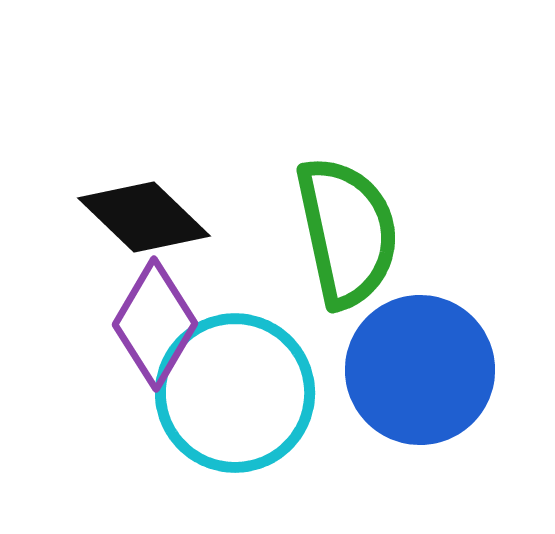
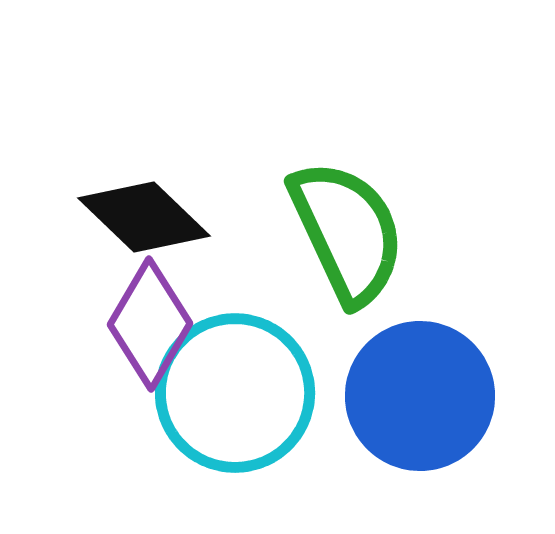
green semicircle: rotated 13 degrees counterclockwise
purple diamond: moved 5 px left
blue circle: moved 26 px down
